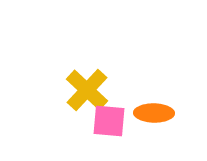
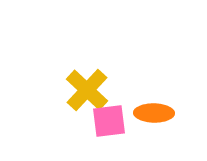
pink square: rotated 12 degrees counterclockwise
